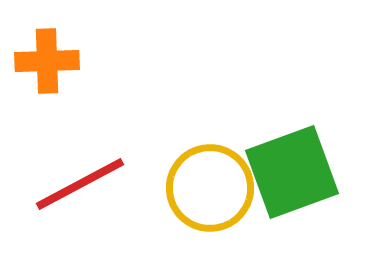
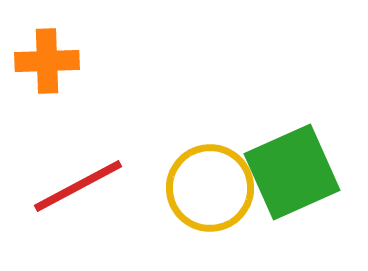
green square: rotated 4 degrees counterclockwise
red line: moved 2 px left, 2 px down
